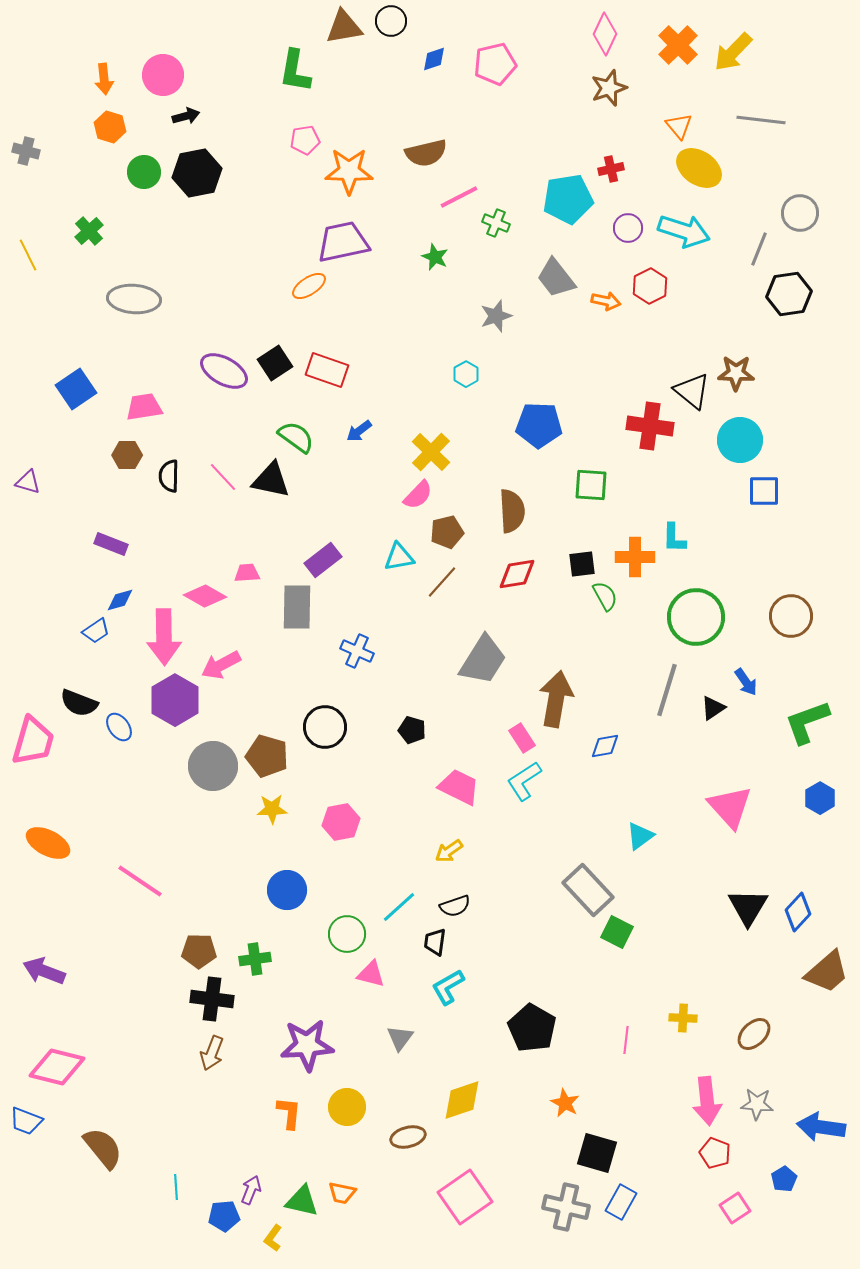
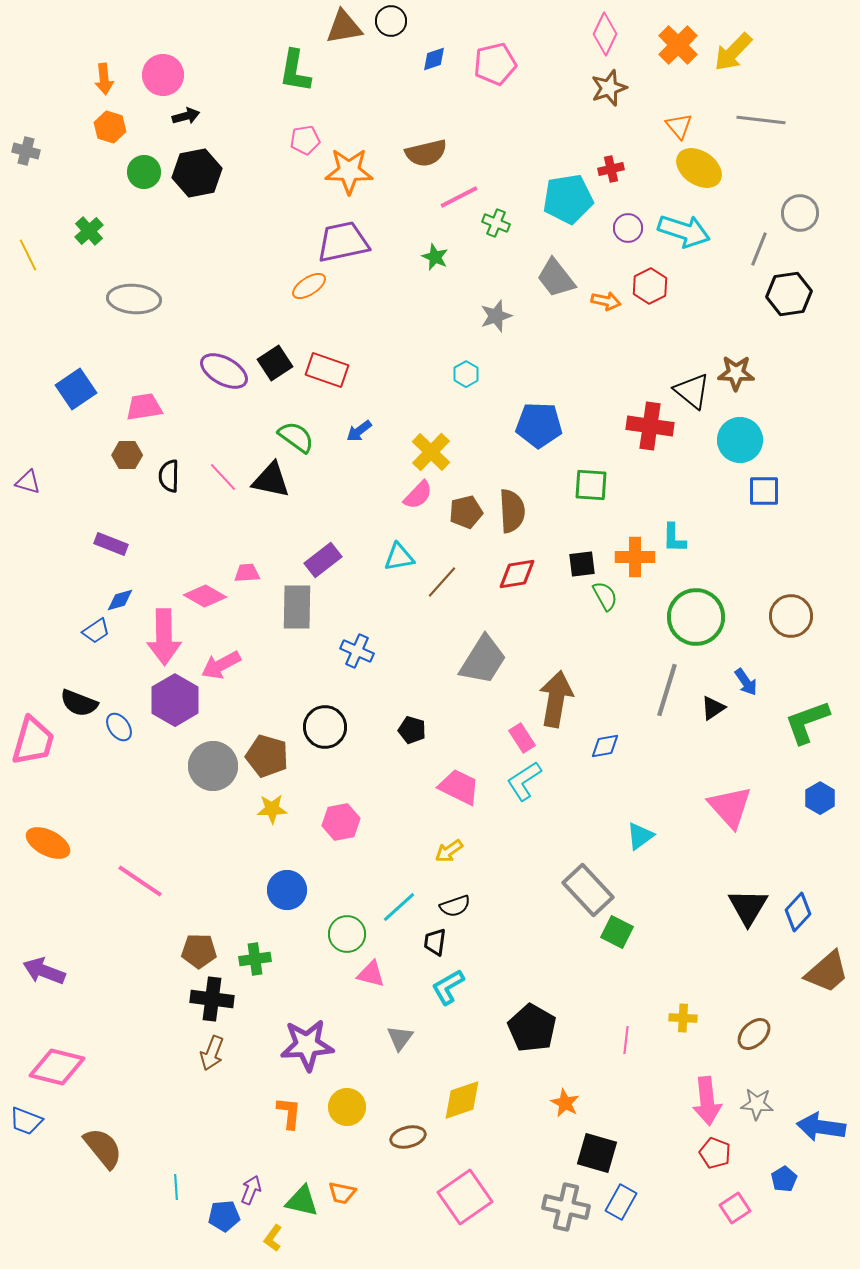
brown pentagon at (447, 532): moved 19 px right, 20 px up
